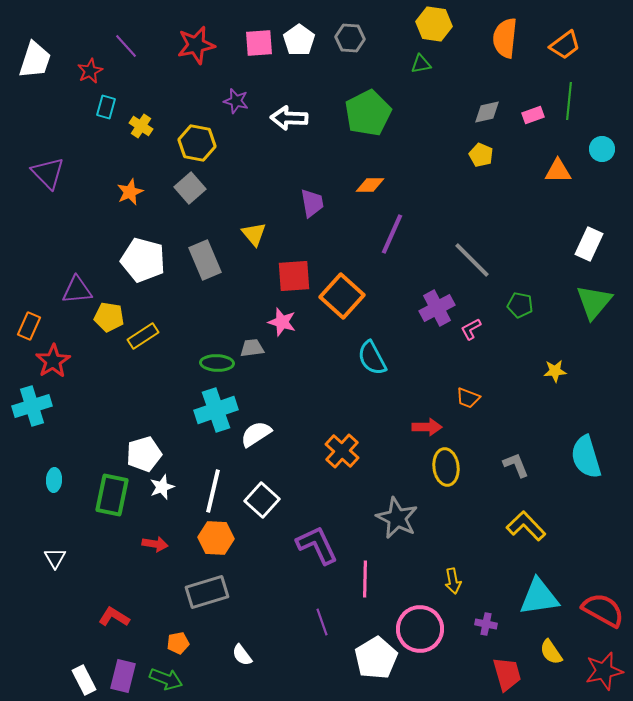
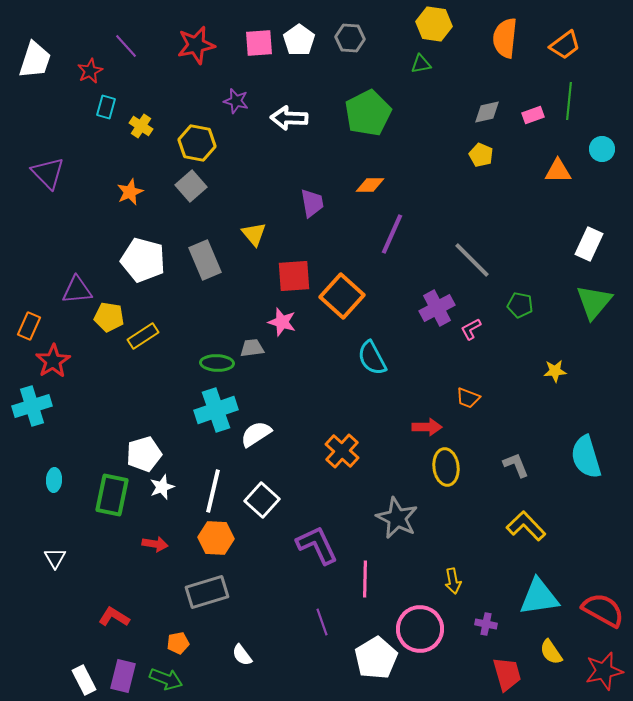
gray square at (190, 188): moved 1 px right, 2 px up
